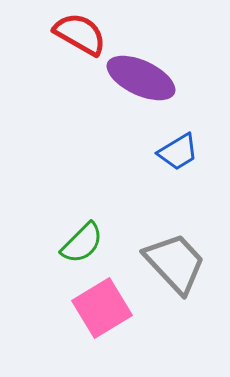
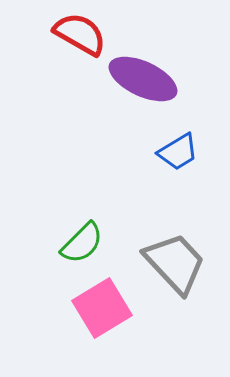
purple ellipse: moved 2 px right, 1 px down
